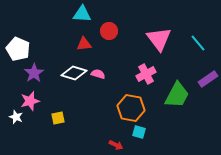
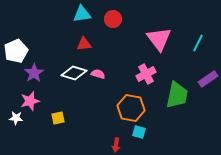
cyan triangle: rotated 12 degrees counterclockwise
red circle: moved 4 px right, 12 px up
cyan line: rotated 66 degrees clockwise
white pentagon: moved 2 px left, 2 px down; rotated 25 degrees clockwise
green trapezoid: rotated 16 degrees counterclockwise
white star: moved 1 px down; rotated 16 degrees counterclockwise
red arrow: rotated 72 degrees clockwise
